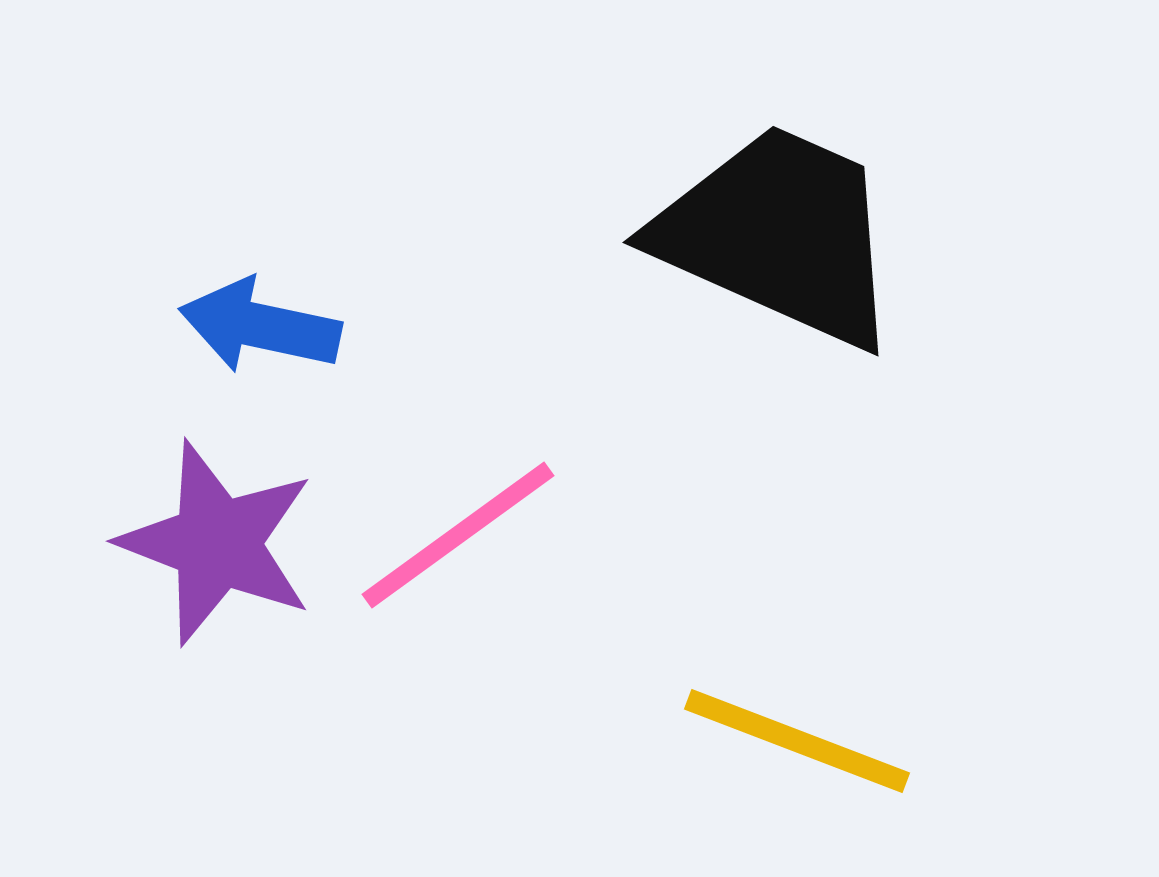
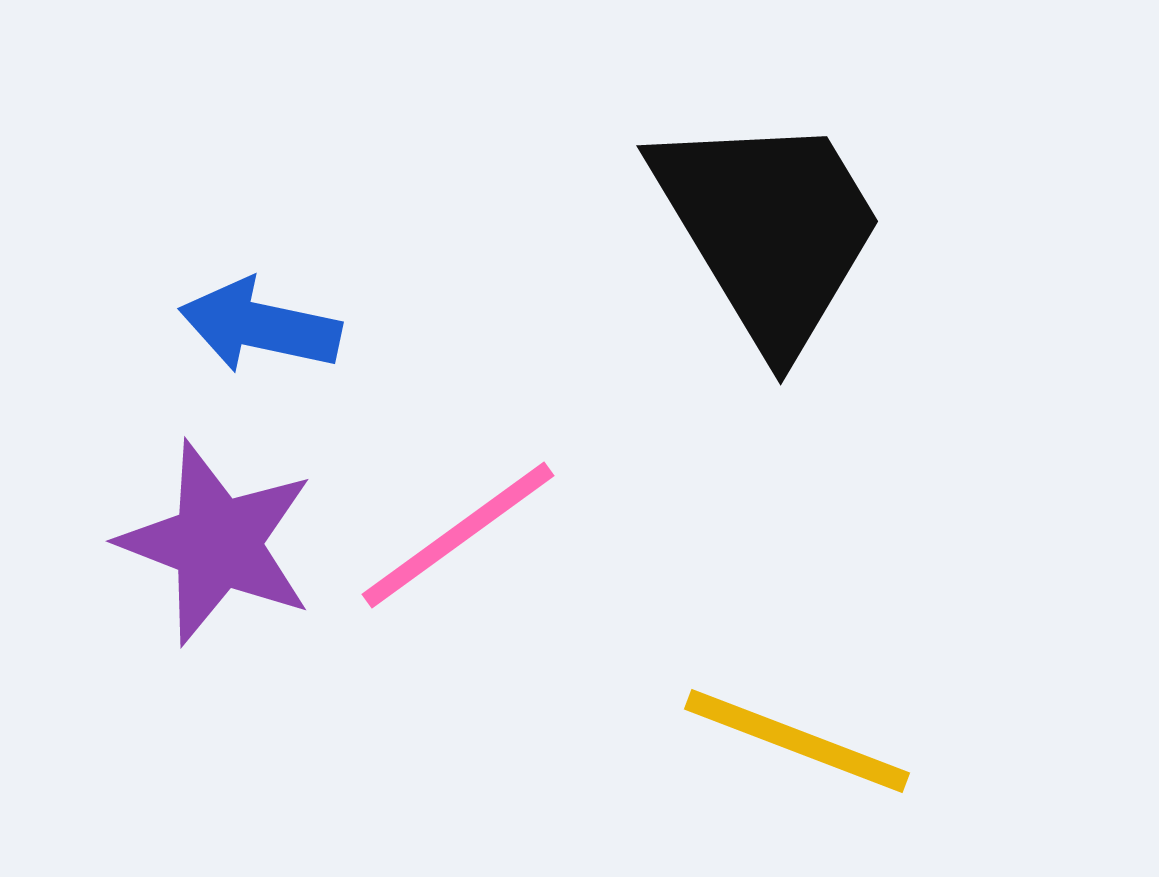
black trapezoid: moved 10 px left, 6 px up; rotated 35 degrees clockwise
